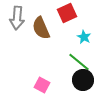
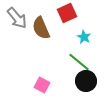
gray arrow: rotated 45 degrees counterclockwise
black circle: moved 3 px right, 1 px down
